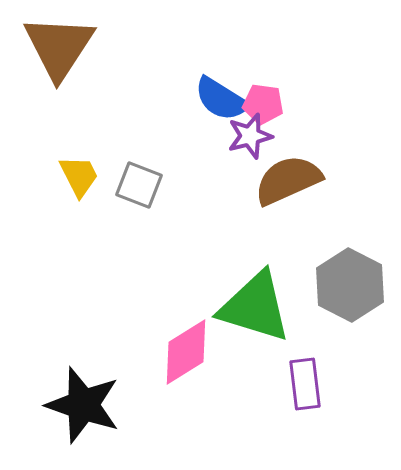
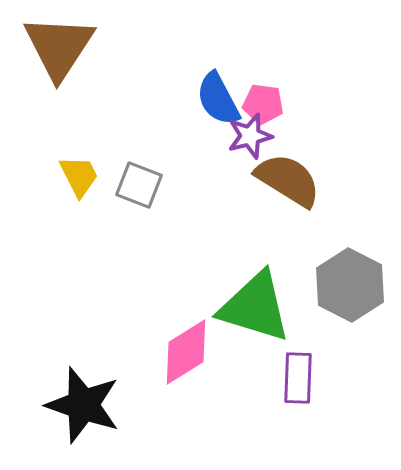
blue semicircle: moved 3 px left; rotated 30 degrees clockwise
brown semicircle: rotated 56 degrees clockwise
purple rectangle: moved 7 px left, 6 px up; rotated 9 degrees clockwise
